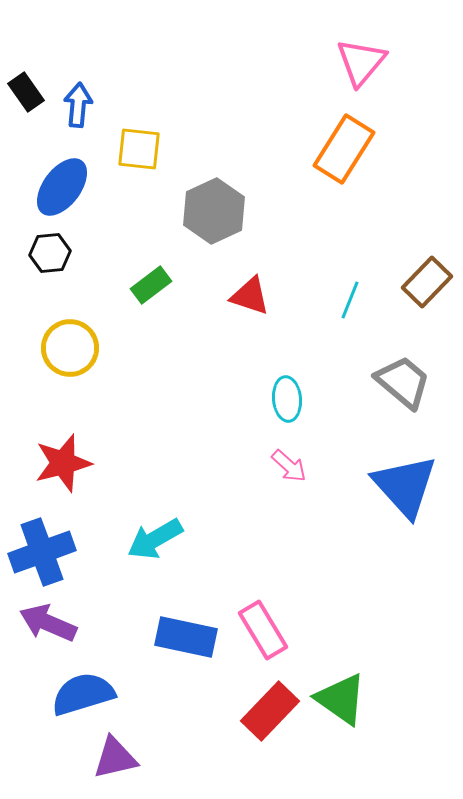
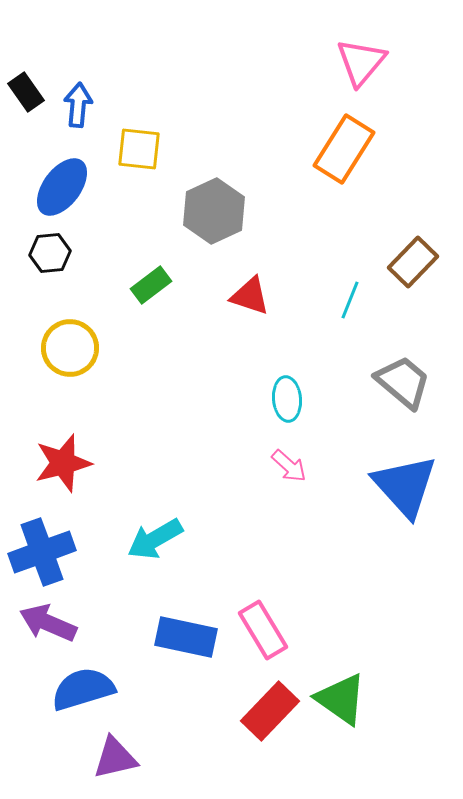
brown rectangle: moved 14 px left, 20 px up
blue semicircle: moved 5 px up
